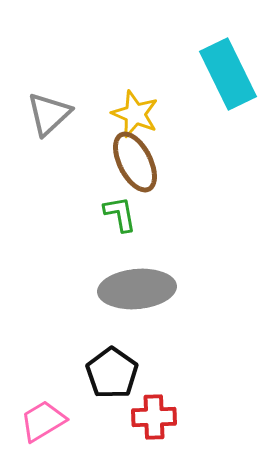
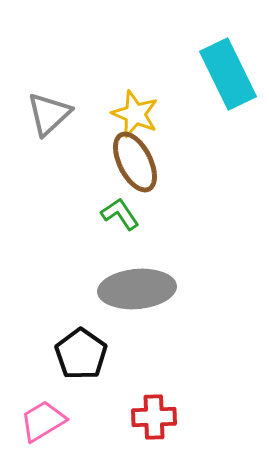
green L-shape: rotated 24 degrees counterclockwise
black pentagon: moved 31 px left, 19 px up
